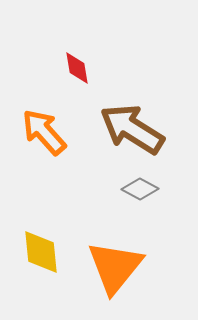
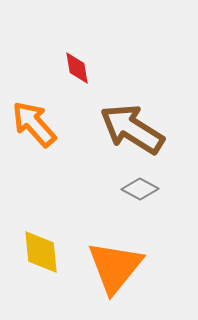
orange arrow: moved 10 px left, 8 px up
